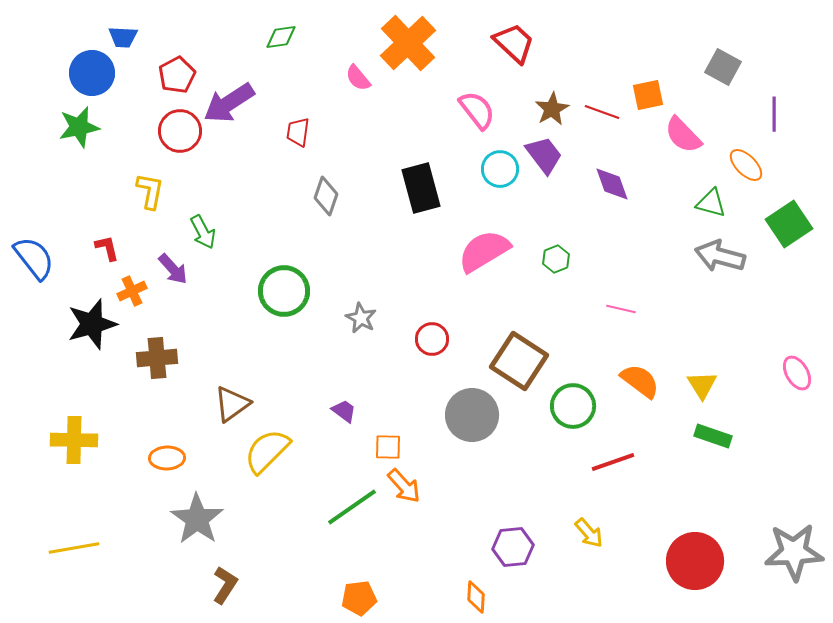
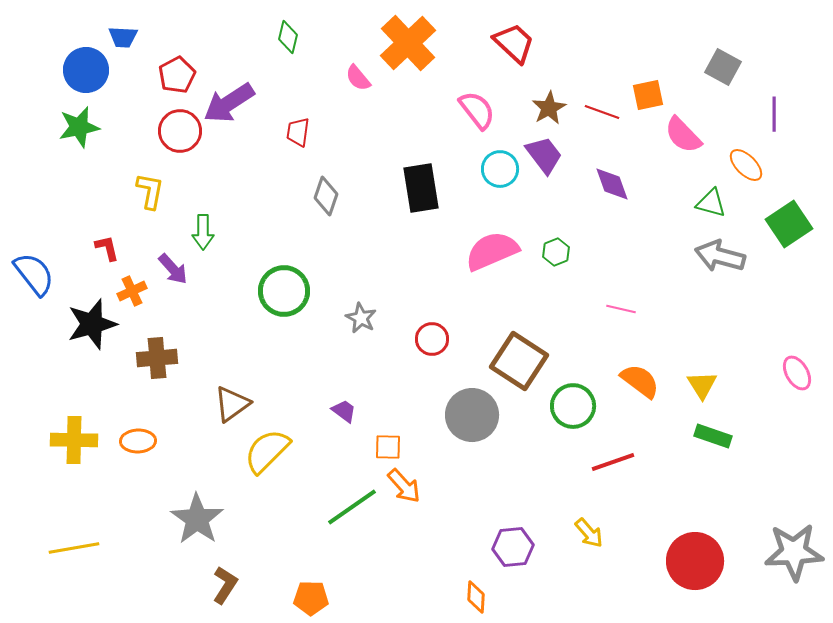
green diamond at (281, 37): moved 7 px right; rotated 68 degrees counterclockwise
blue circle at (92, 73): moved 6 px left, 3 px up
brown star at (552, 109): moved 3 px left, 1 px up
black rectangle at (421, 188): rotated 6 degrees clockwise
green arrow at (203, 232): rotated 28 degrees clockwise
pink semicircle at (484, 251): moved 8 px right; rotated 8 degrees clockwise
blue semicircle at (34, 258): moved 16 px down
green hexagon at (556, 259): moved 7 px up
orange ellipse at (167, 458): moved 29 px left, 17 px up
orange pentagon at (359, 598): moved 48 px left; rotated 8 degrees clockwise
